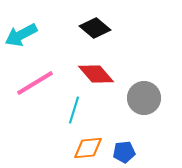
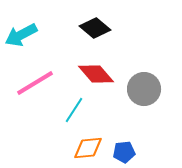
gray circle: moved 9 px up
cyan line: rotated 16 degrees clockwise
